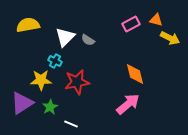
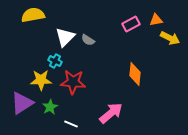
orange triangle: rotated 24 degrees counterclockwise
yellow semicircle: moved 5 px right, 10 px up
orange diamond: rotated 20 degrees clockwise
red star: moved 4 px left; rotated 15 degrees clockwise
pink arrow: moved 17 px left, 9 px down
